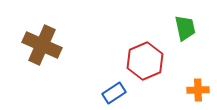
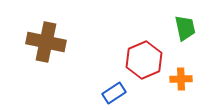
brown cross: moved 4 px right, 3 px up; rotated 12 degrees counterclockwise
red hexagon: moved 1 px left, 1 px up
orange cross: moved 17 px left, 11 px up
